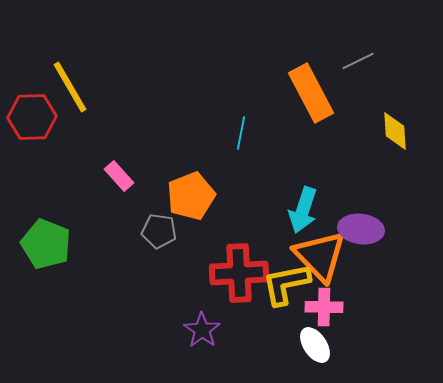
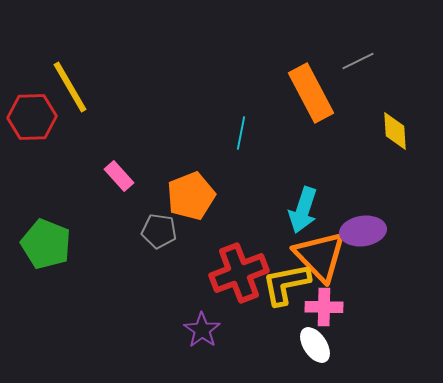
purple ellipse: moved 2 px right, 2 px down; rotated 15 degrees counterclockwise
red cross: rotated 18 degrees counterclockwise
